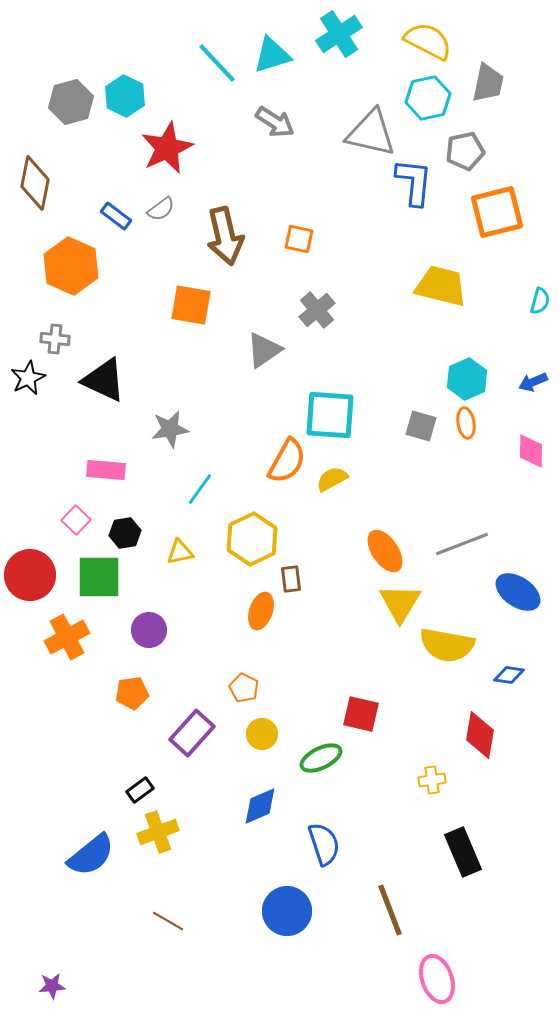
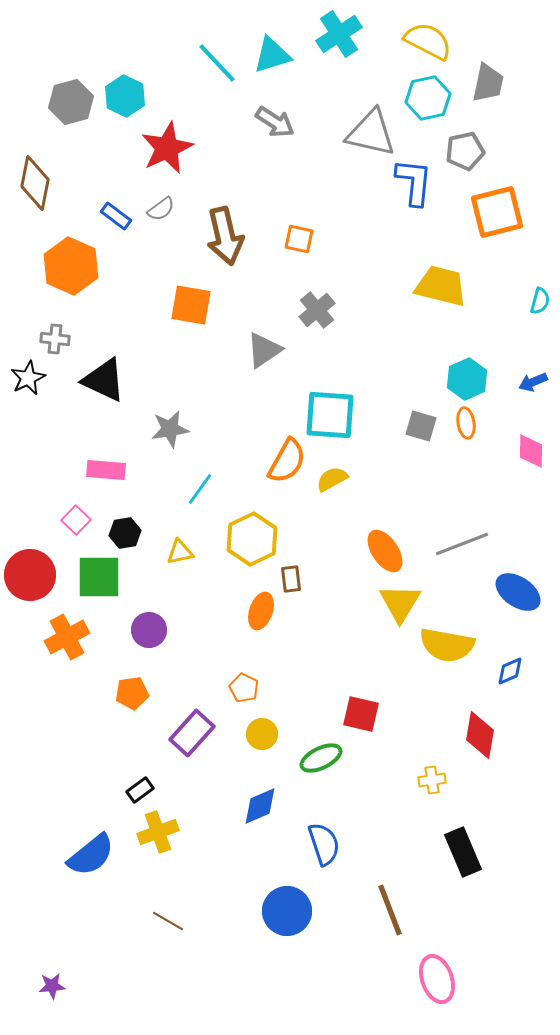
blue diamond at (509, 675): moved 1 px right, 4 px up; rotated 32 degrees counterclockwise
